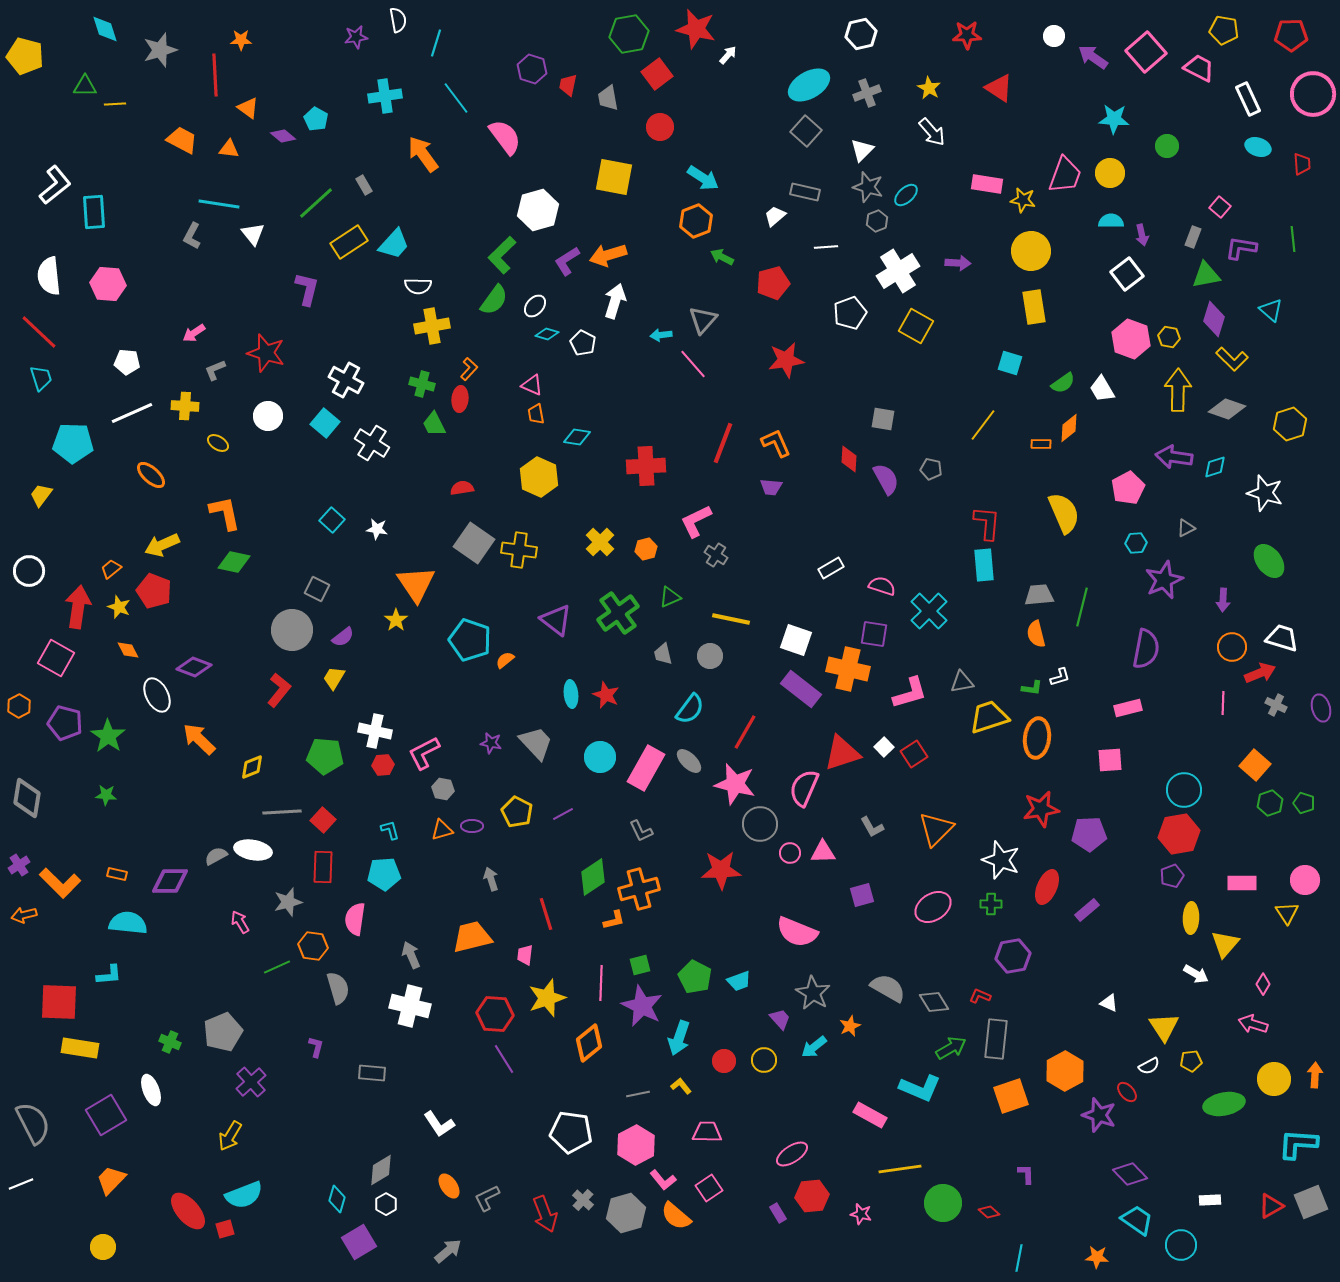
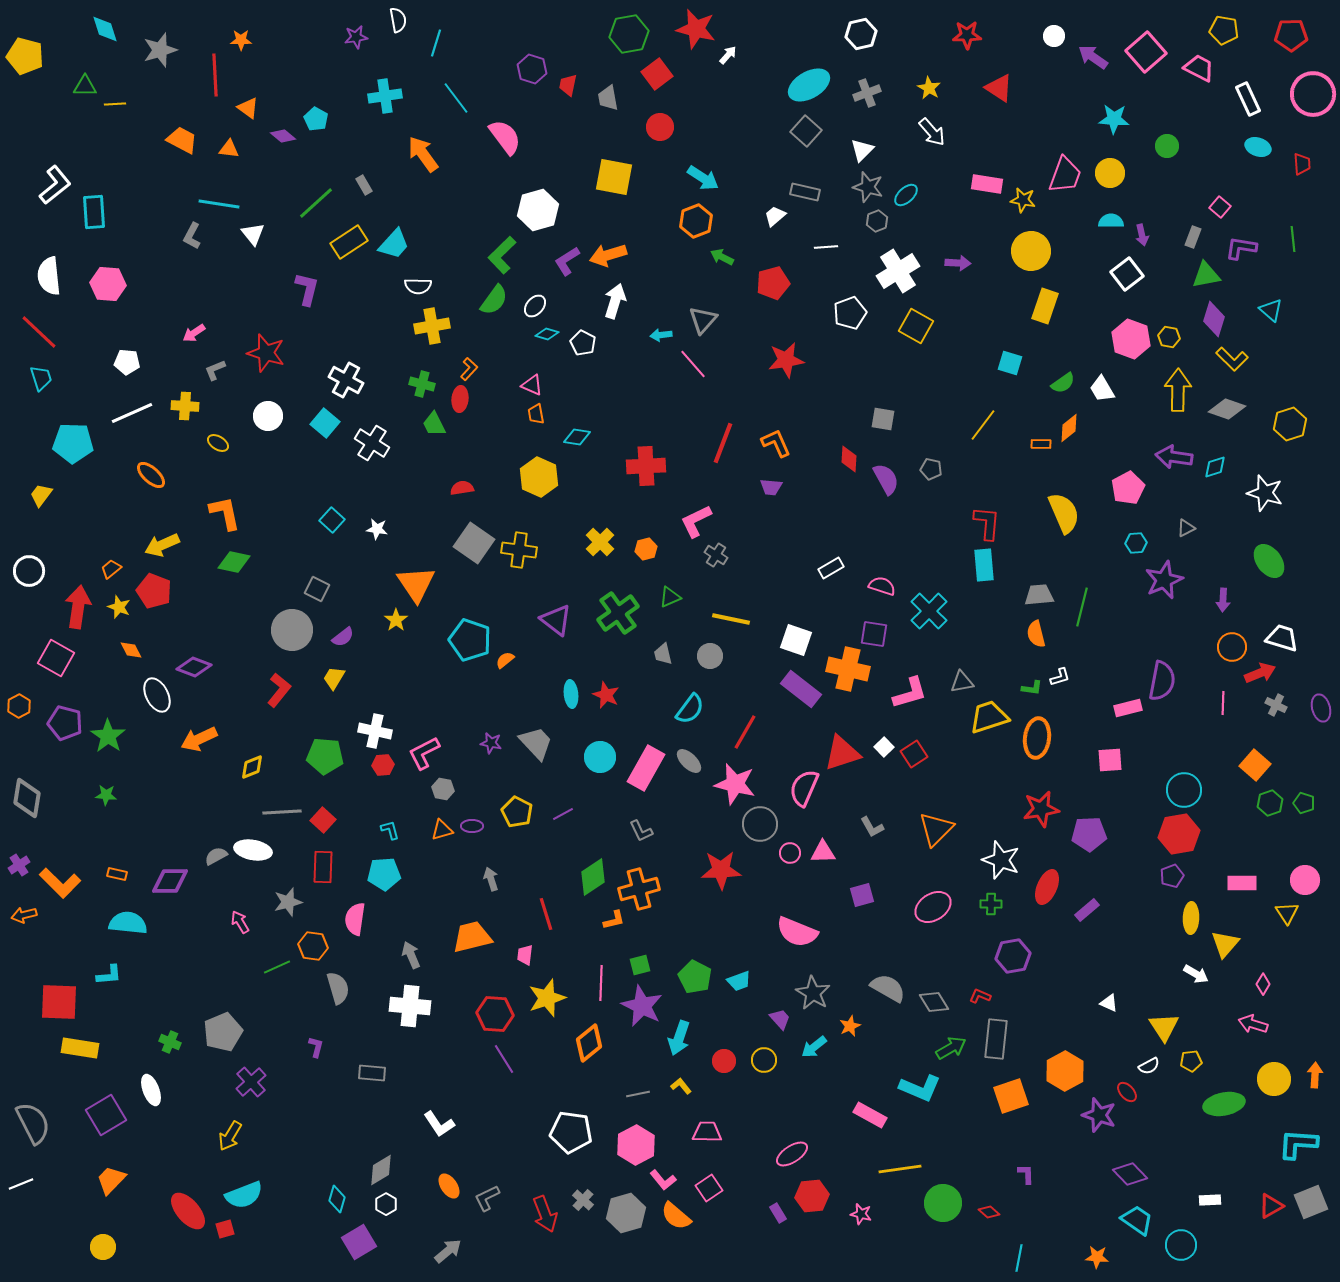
yellow rectangle at (1034, 307): moved 11 px right, 1 px up; rotated 28 degrees clockwise
purple semicircle at (1146, 649): moved 16 px right, 32 px down
orange diamond at (128, 650): moved 3 px right
orange arrow at (199, 739): rotated 69 degrees counterclockwise
white cross at (410, 1006): rotated 9 degrees counterclockwise
